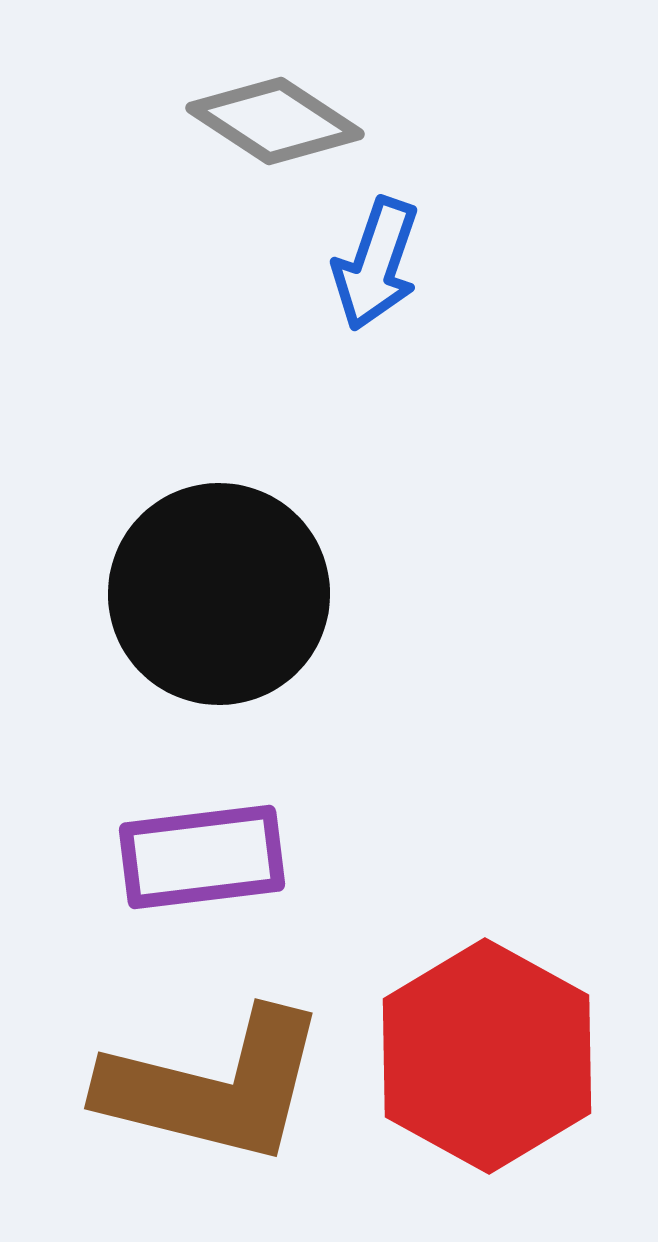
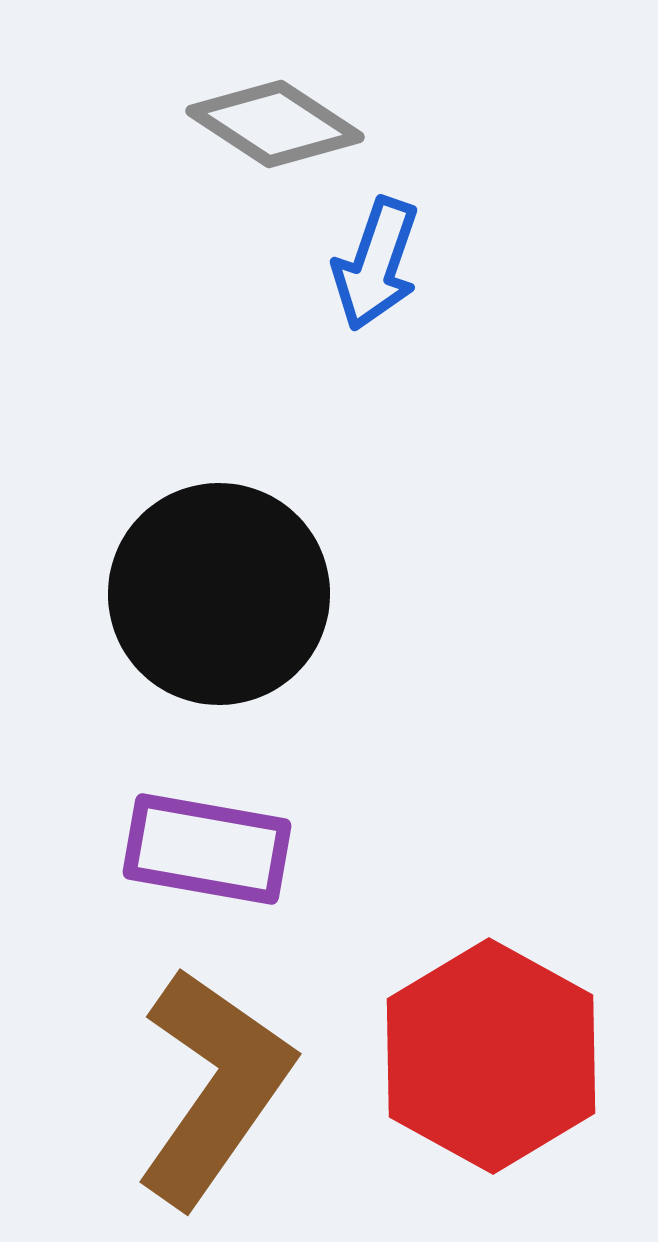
gray diamond: moved 3 px down
purple rectangle: moved 5 px right, 8 px up; rotated 17 degrees clockwise
red hexagon: moved 4 px right
brown L-shape: rotated 69 degrees counterclockwise
